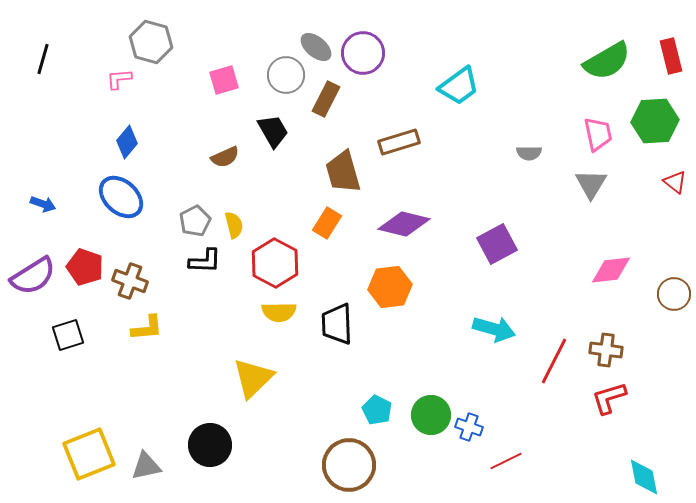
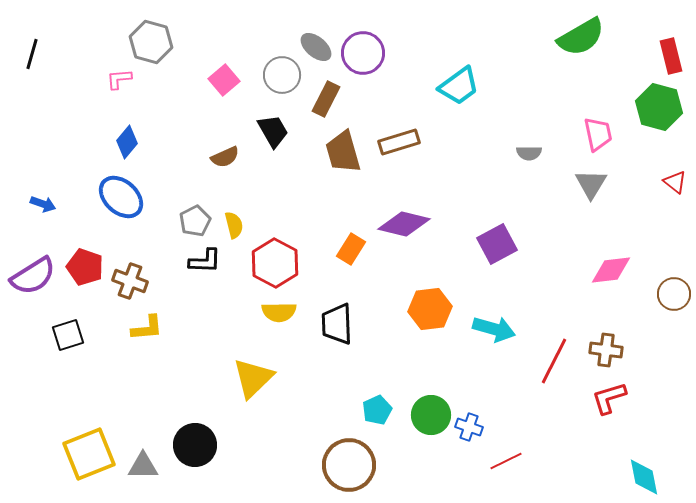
black line at (43, 59): moved 11 px left, 5 px up
green semicircle at (607, 61): moved 26 px left, 24 px up
gray circle at (286, 75): moved 4 px left
pink square at (224, 80): rotated 24 degrees counterclockwise
green hexagon at (655, 121): moved 4 px right, 14 px up; rotated 18 degrees clockwise
brown trapezoid at (343, 172): moved 20 px up
orange rectangle at (327, 223): moved 24 px right, 26 px down
orange hexagon at (390, 287): moved 40 px right, 22 px down
cyan pentagon at (377, 410): rotated 20 degrees clockwise
black circle at (210, 445): moved 15 px left
gray triangle at (146, 466): moved 3 px left; rotated 12 degrees clockwise
